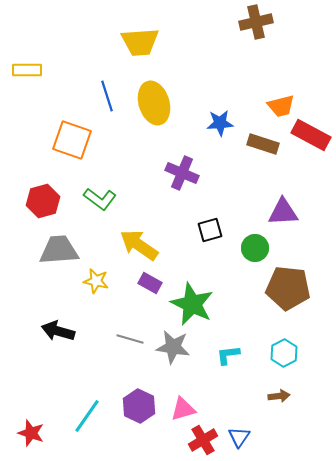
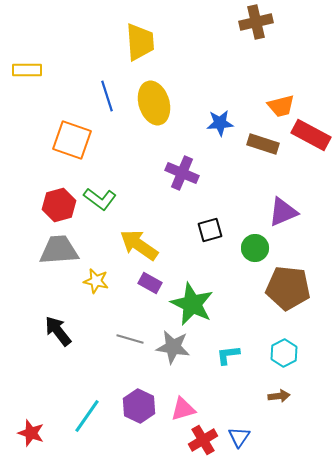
yellow trapezoid: rotated 90 degrees counterclockwise
red hexagon: moved 16 px right, 4 px down
purple triangle: rotated 20 degrees counterclockwise
black arrow: rotated 36 degrees clockwise
